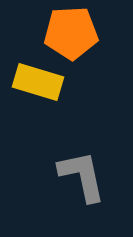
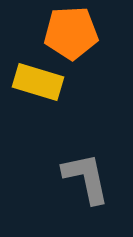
gray L-shape: moved 4 px right, 2 px down
